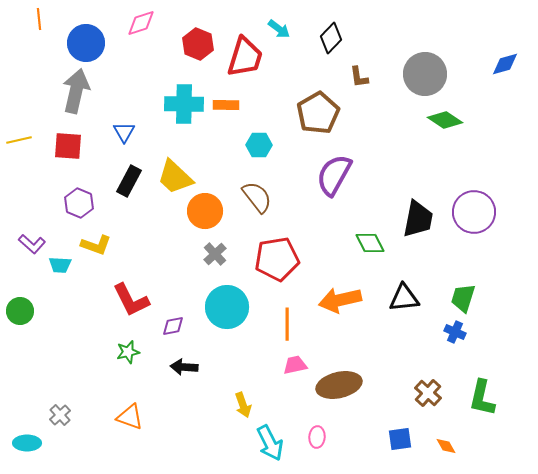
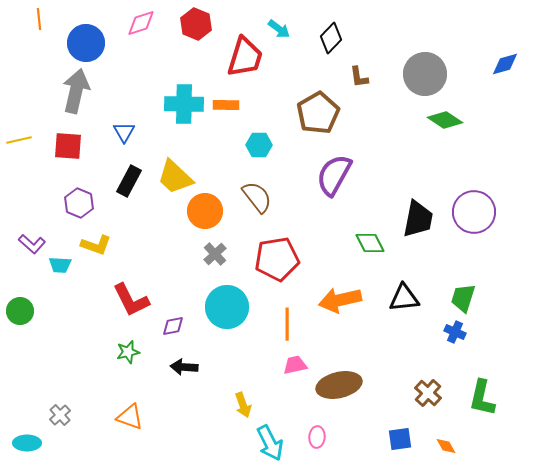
red hexagon at (198, 44): moved 2 px left, 20 px up
